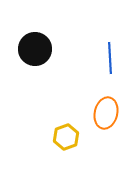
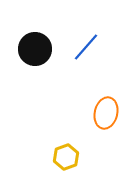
blue line: moved 24 px left, 11 px up; rotated 44 degrees clockwise
yellow hexagon: moved 20 px down
